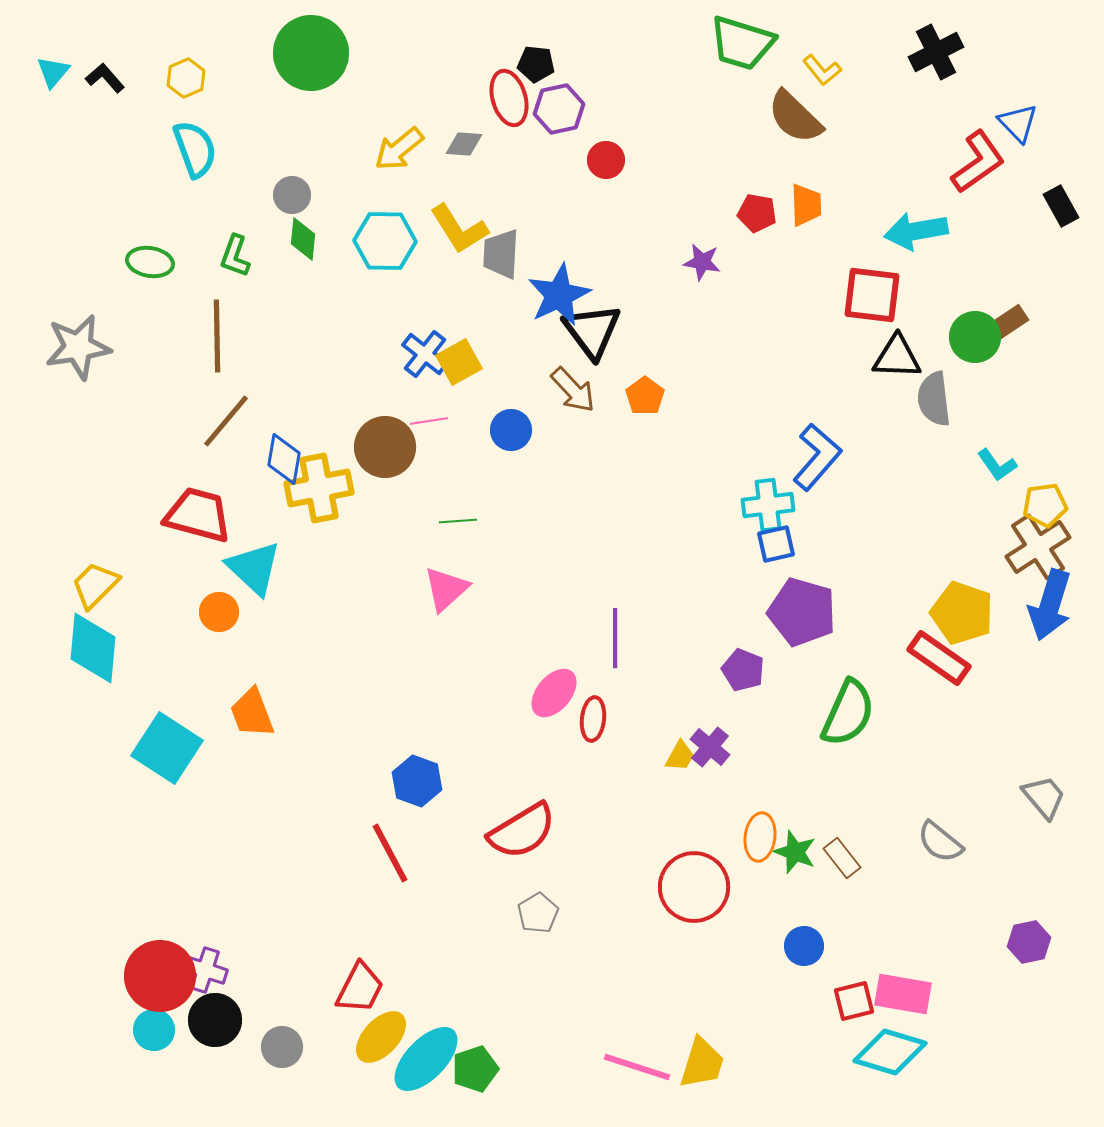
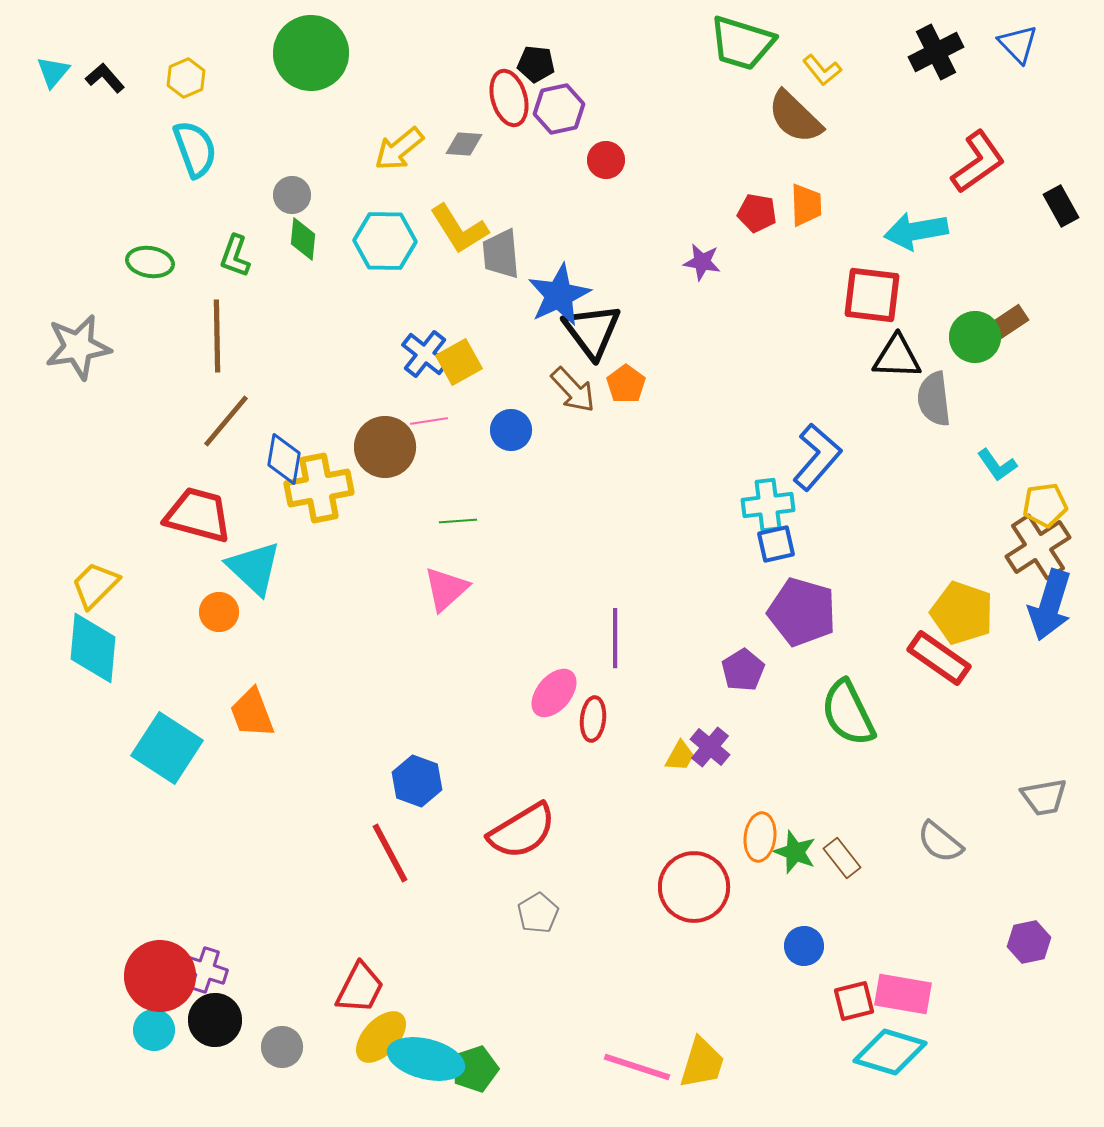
blue triangle at (1018, 123): moved 79 px up
gray trapezoid at (501, 254): rotated 8 degrees counterclockwise
orange pentagon at (645, 396): moved 19 px left, 12 px up
purple pentagon at (743, 670): rotated 18 degrees clockwise
green semicircle at (848, 713): rotated 130 degrees clockwise
gray trapezoid at (1044, 797): rotated 120 degrees clockwise
cyan ellipse at (426, 1059): rotated 60 degrees clockwise
